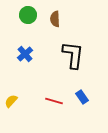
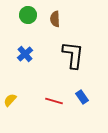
yellow semicircle: moved 1 px left, 1 px up
